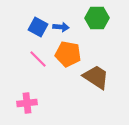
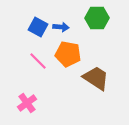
pink line: moved 2 px down
brown trapezoid: moved 1 px down
pink cross: rotated 30 degrees counterclockwise
